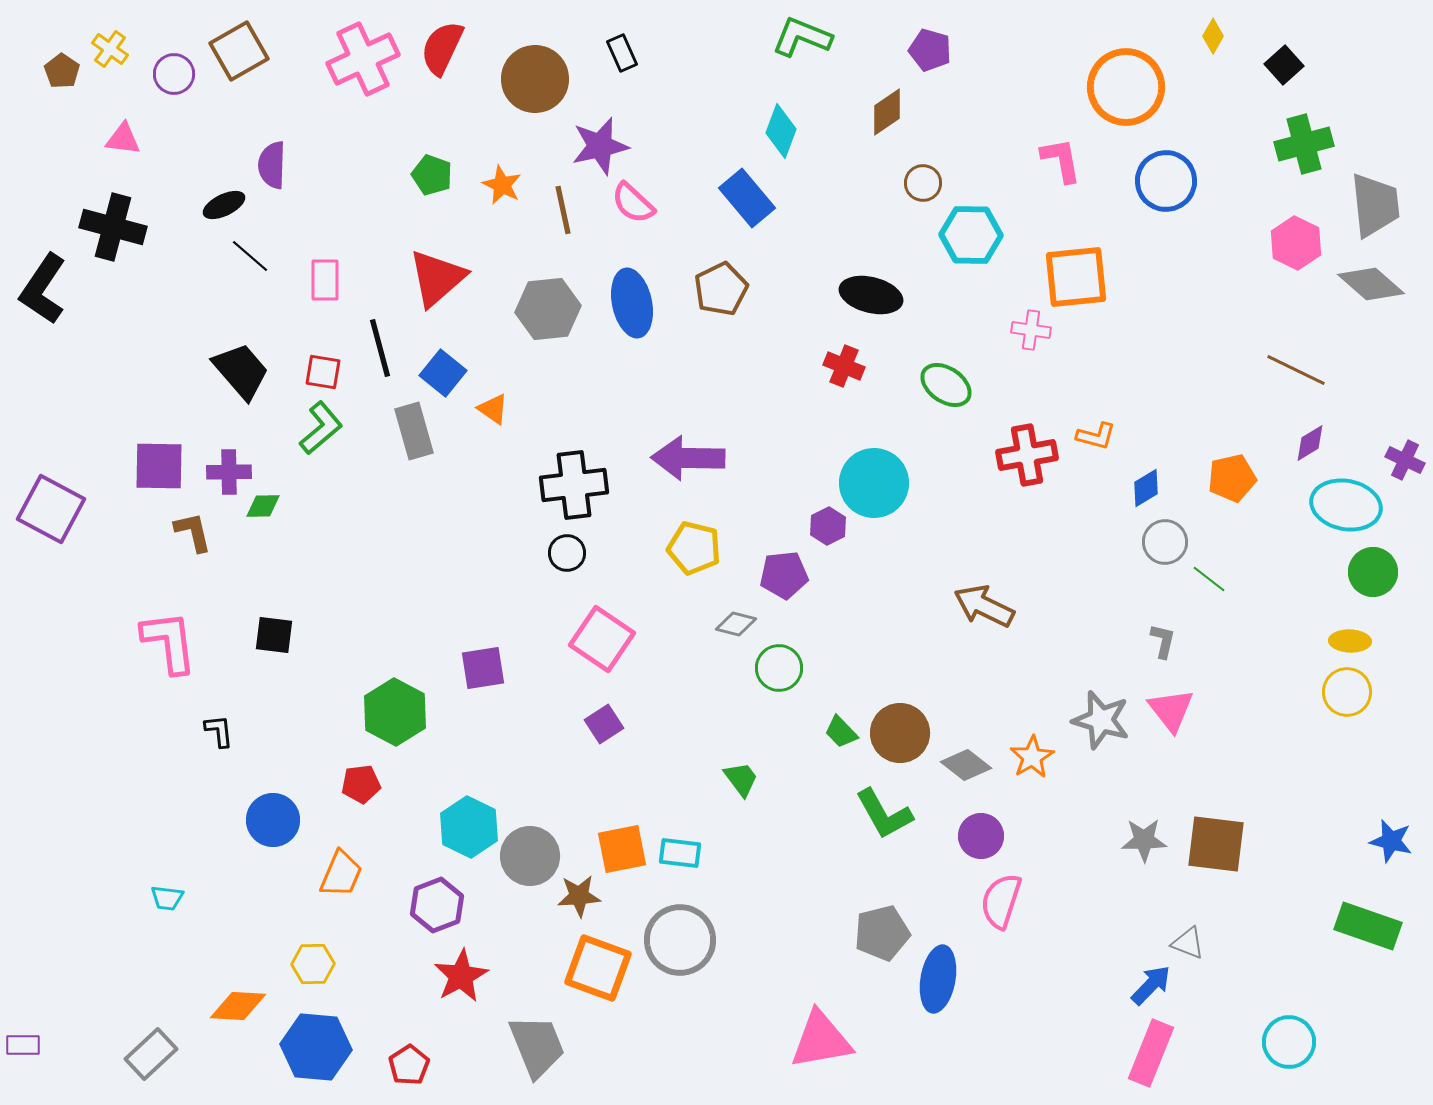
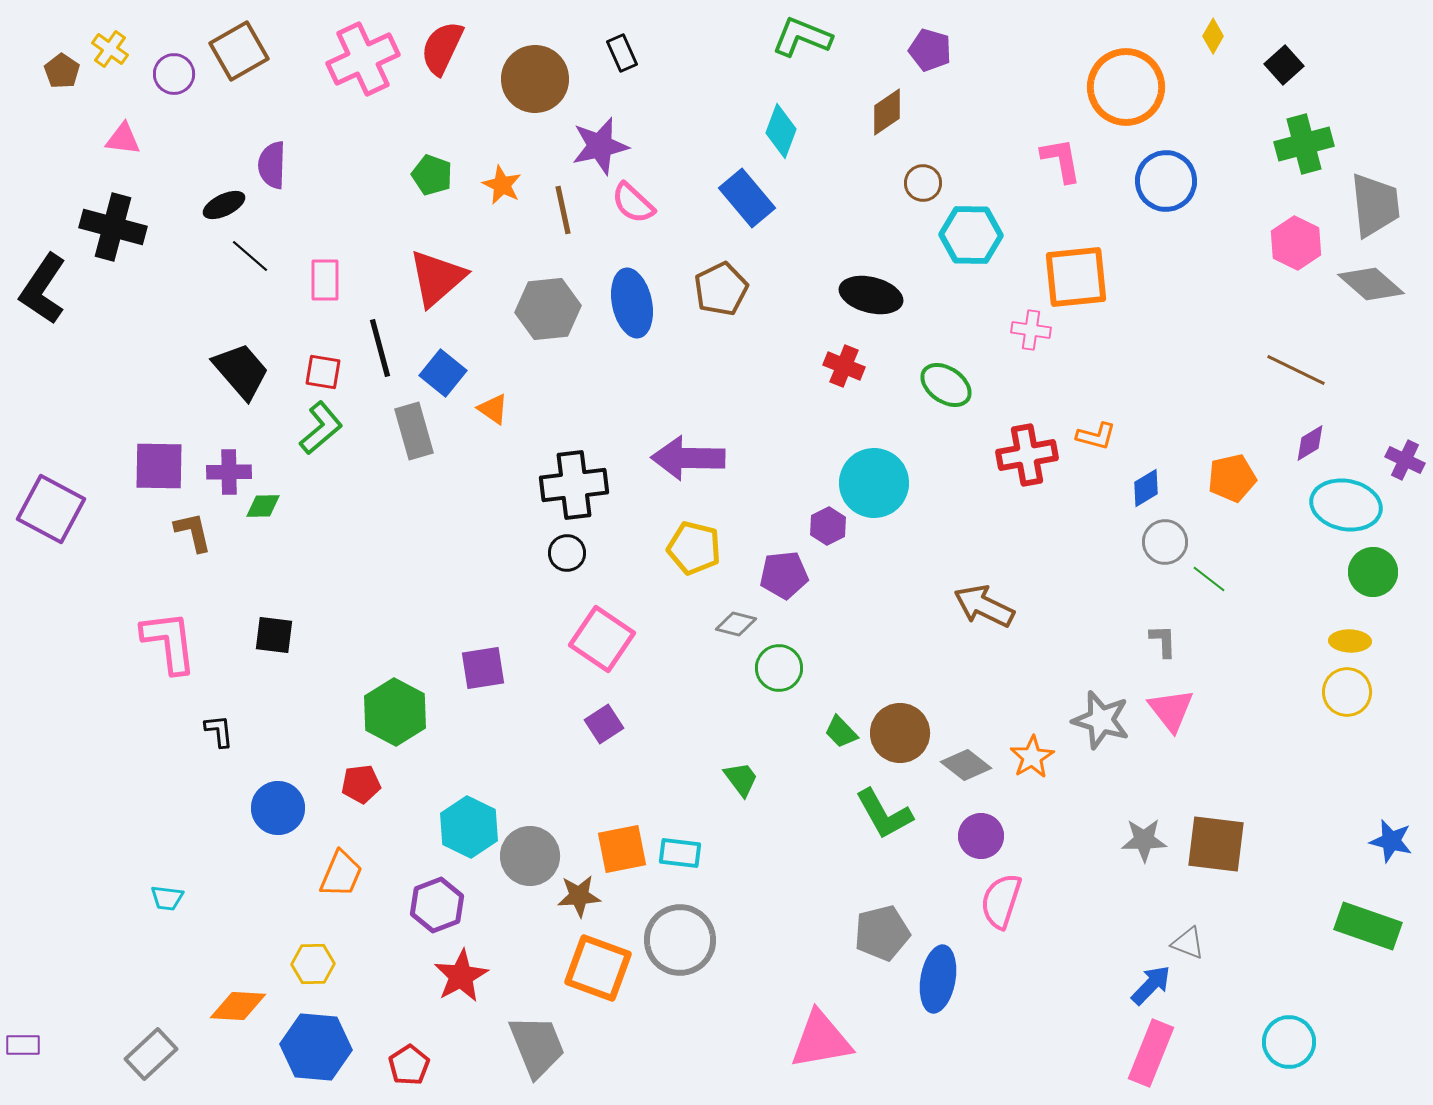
gray L-shape at (1163, 641): rotated 15 degrees counterclockwise
blue circle at (273, 820): moved 5 px right, 12 px up
